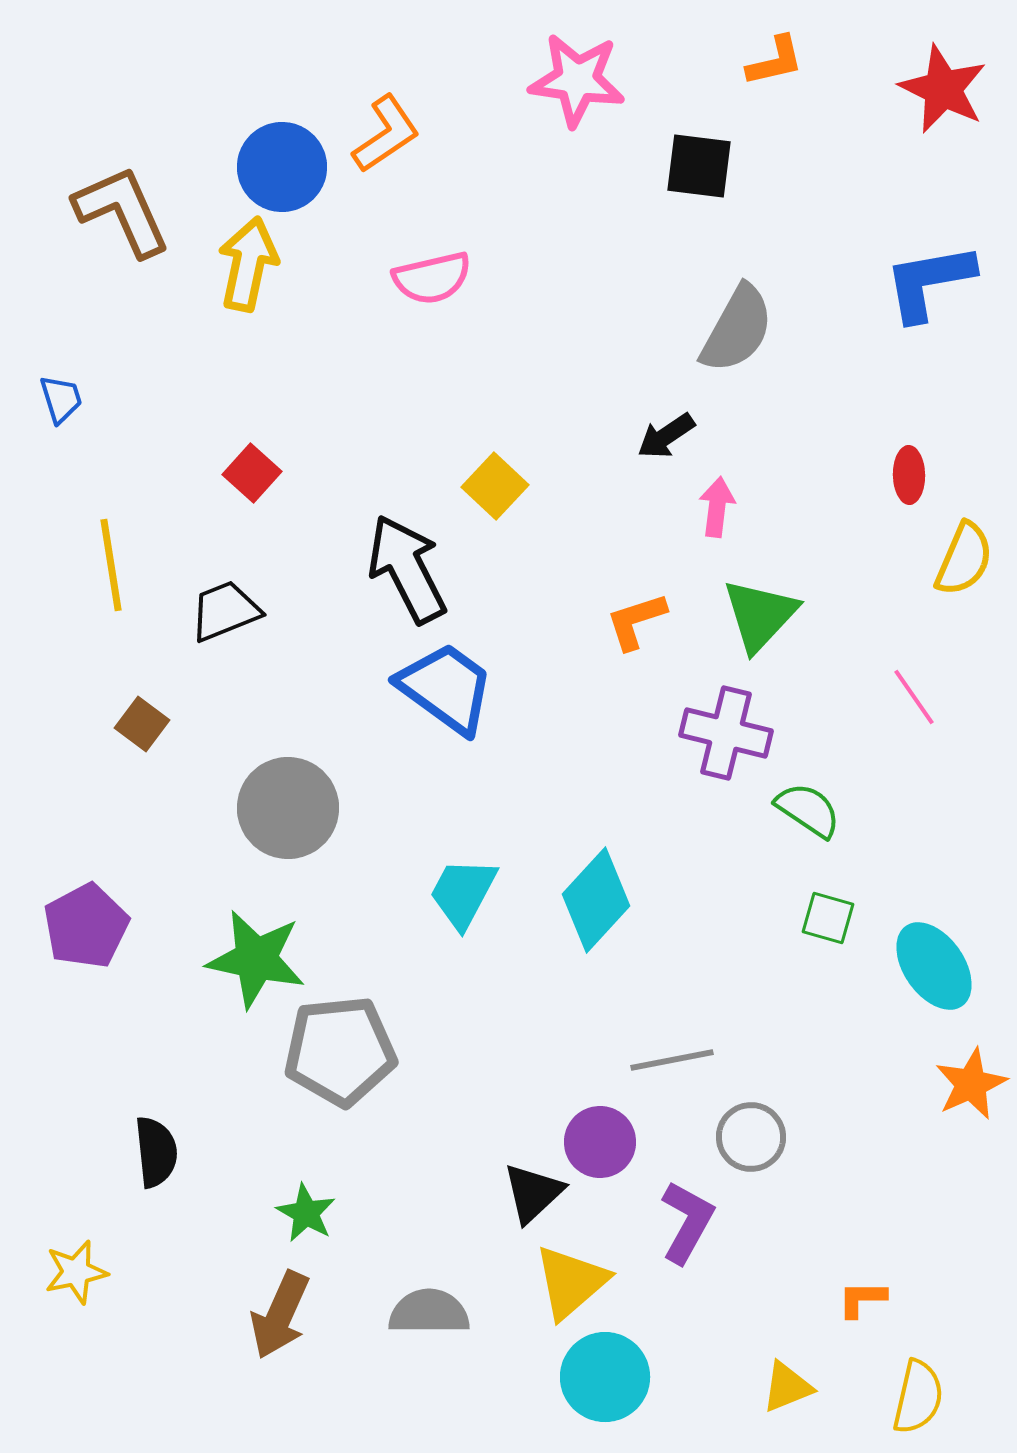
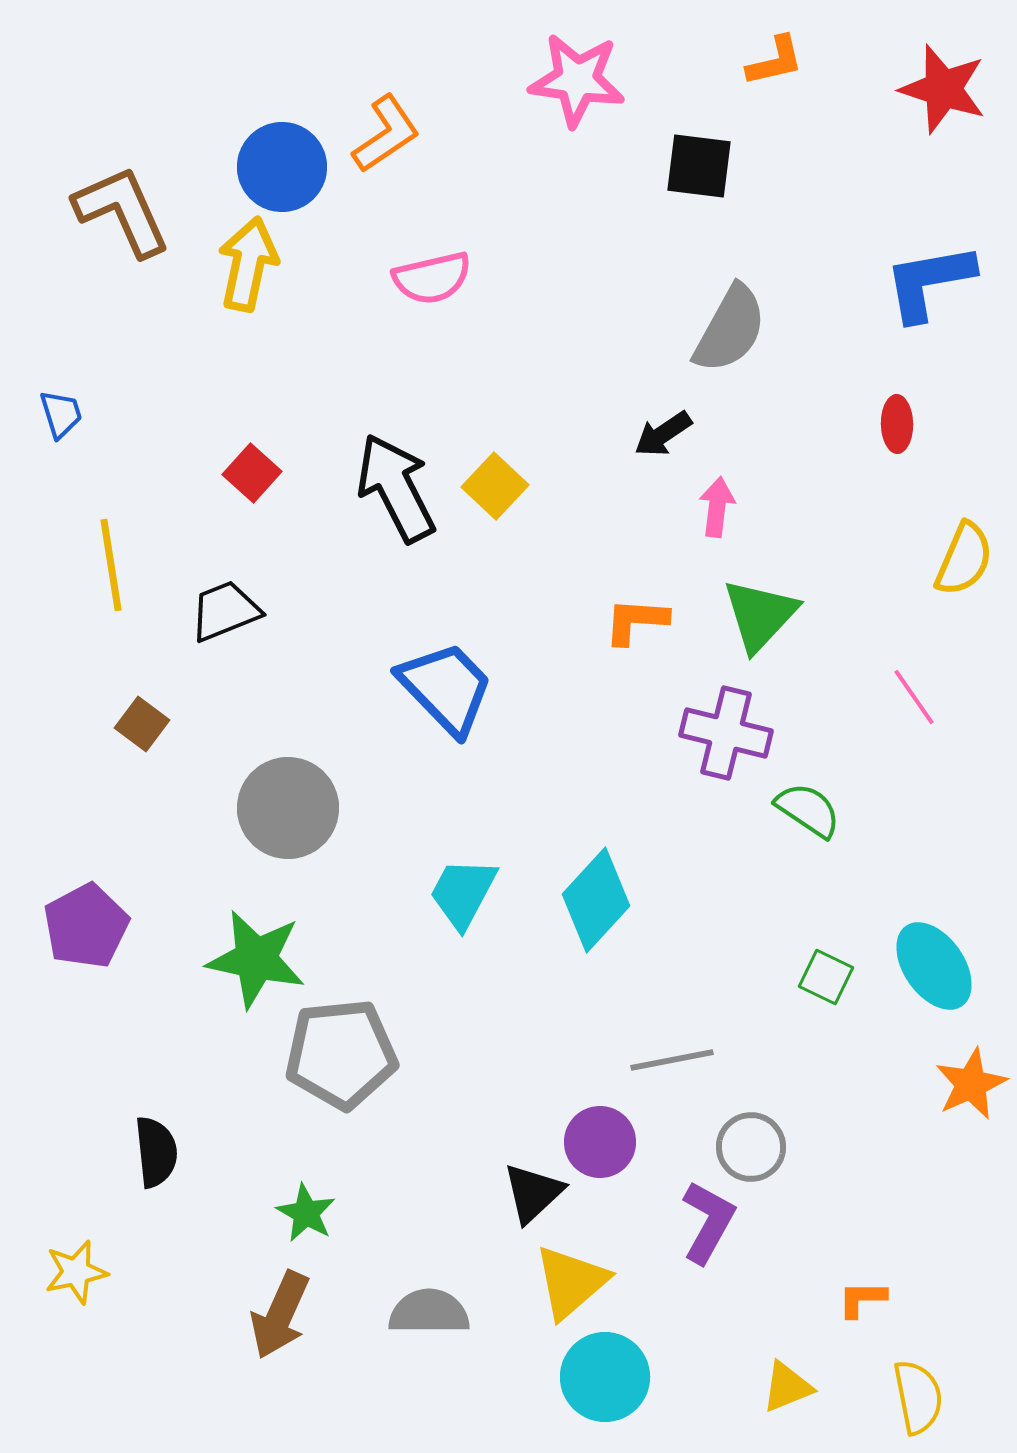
red star at (943, 89): rotated 8 degrees counterclockwise
gray semicircle at (737, 329): moved 7 px left
blue trapezoid at (61, 399): moved 15 px down
black arrow at (666, 436): moved 3 px left, 2 px up
red ellipse at (909, 475): moved 12 px left, 51 px up
black arrow at (407, 569): moved 11 px left, 81 px up
orange L-shape at (636, 621): rotated 22 degrees clockwise
blue trapezoid at (446, 688): rotated 10 degrees clockwise
green square at (828, 918): moved 2 px left, 59 px down; rotated 10 degrees clockwise
gray pentagon at (340, 1051): moved 1 px right, 3 px down
gray circle at (751, 1137): moved 10 px down
purple L-shape at (687, 1222): moved 21 px right
yellow semicircle at (918, 1397): rotated 24 degrees counterclockwise
